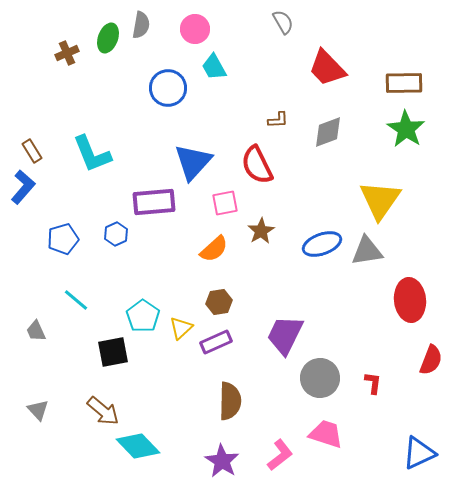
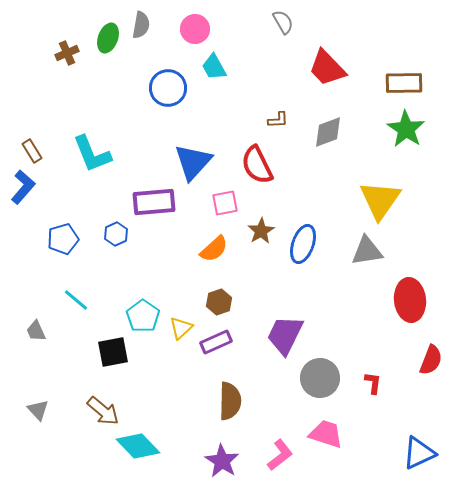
blue ellipse at (322, 244): moved 19 px left; rotated 51 degrees counterclockwise
brown hexagon at (219, 302): rotated 10 degrees counterclockwise
